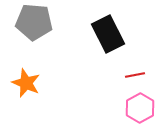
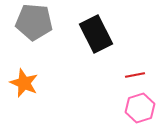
black rectangle: moved 12 px left
orange star: moved 2 px left
pink hexagon: rotated 12 degrees clockwise
